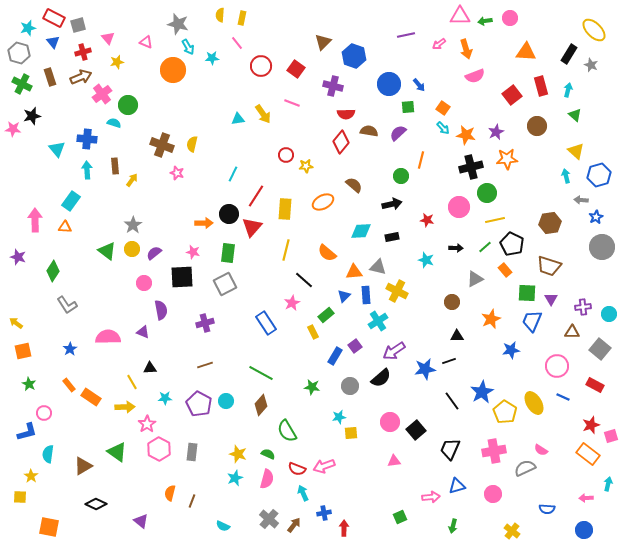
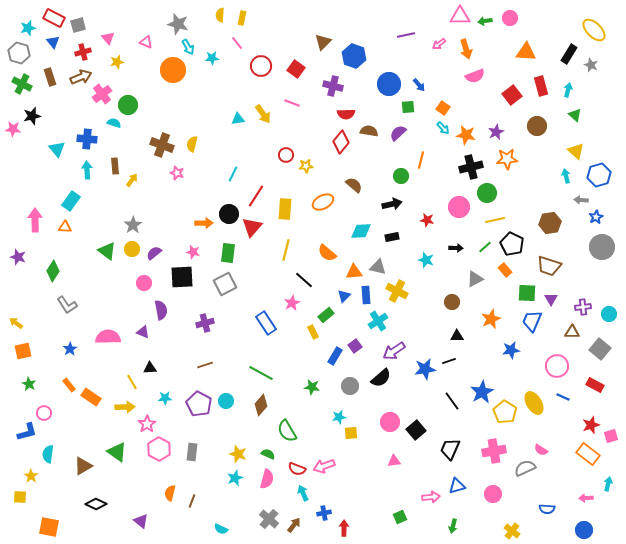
cyan semicircle at (223, 526): moved 2 px left, 3 px down
